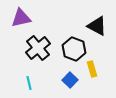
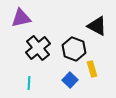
cyan line: rotated 16 degrees clockwise
